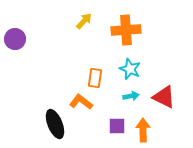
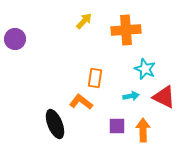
cyan star: moved 15 px right
